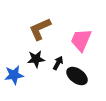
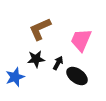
blue star: moved 1 px right, 2 px down; rotated 12 degrees counterclockwise
